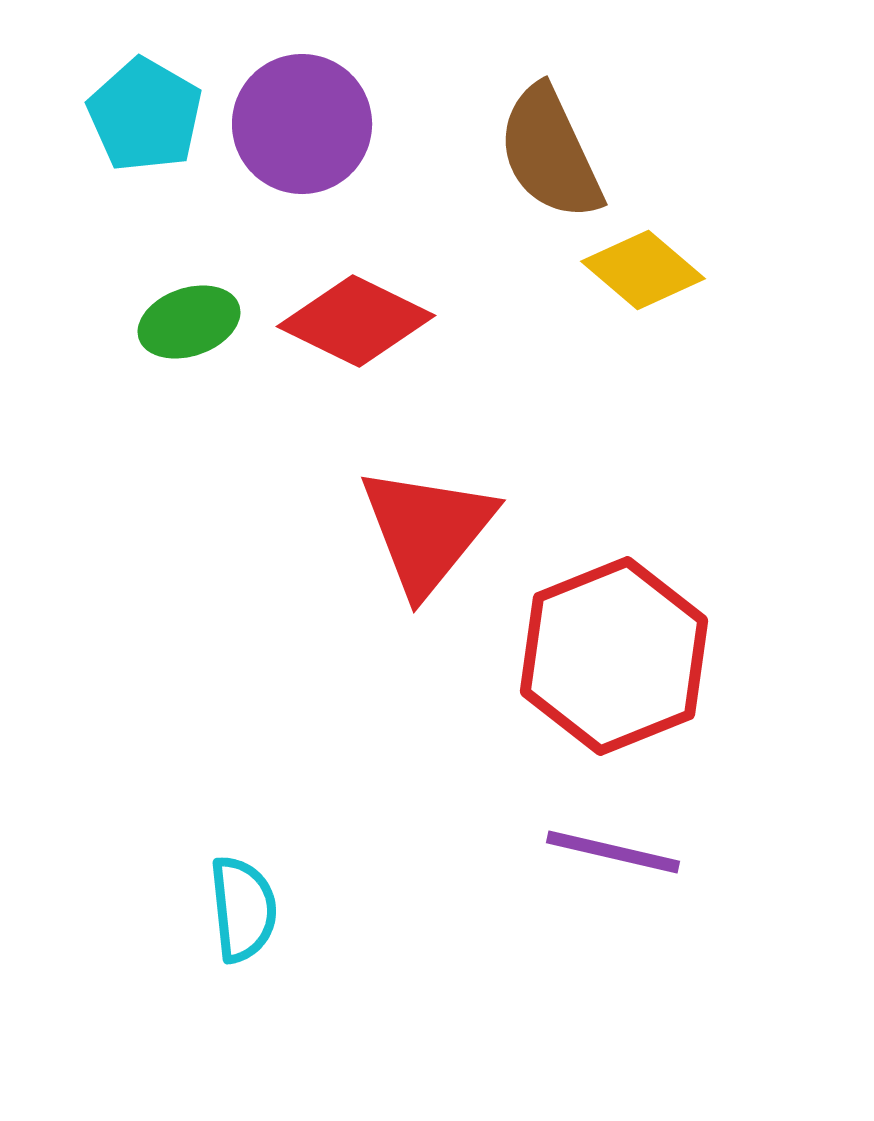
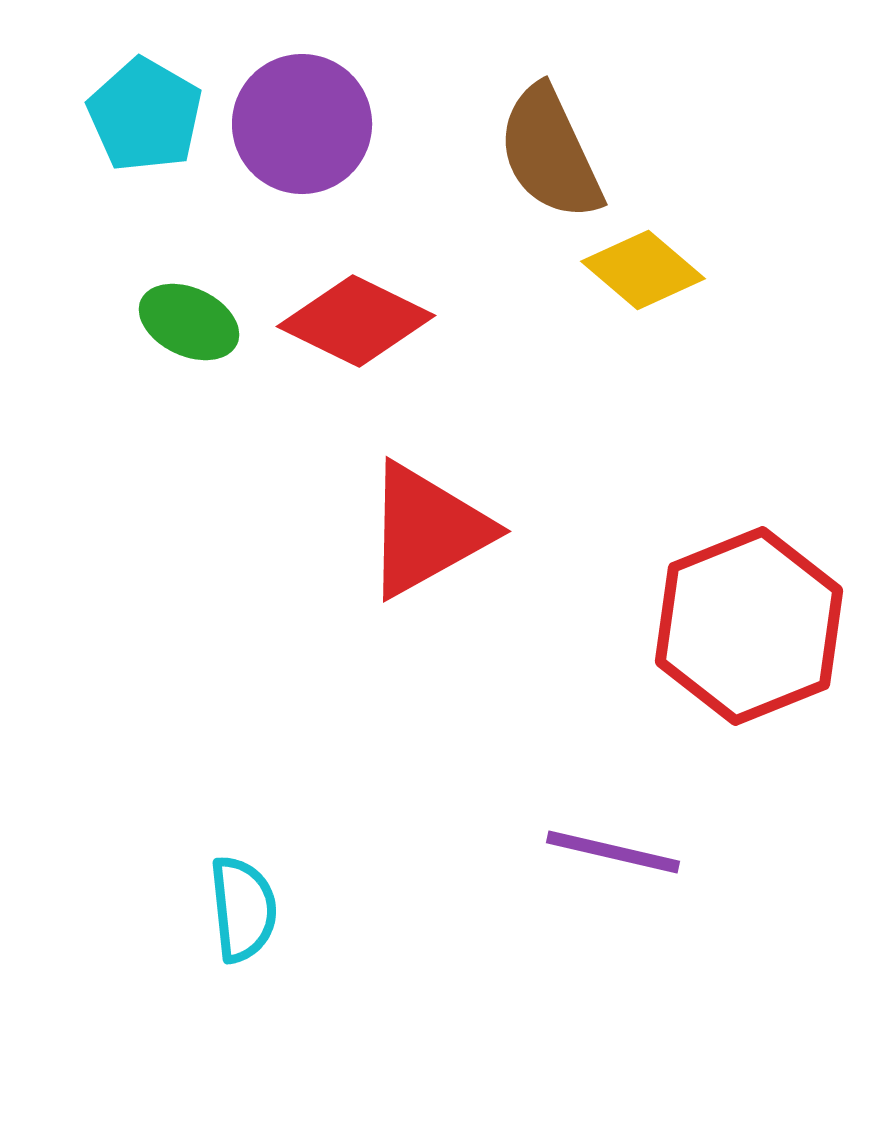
green ellipse: rotated 44 degrees clockwise
red triangle: rotated 22 degrees clockwise
red hexagon: moved 135 px right, 30 px up
